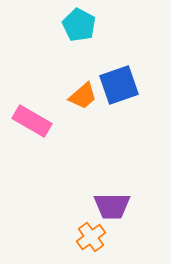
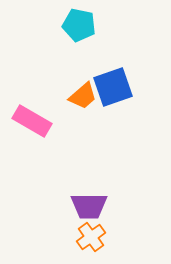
cyan pentagon: rotated 16 degrees counterclockwise
blue square: moved 6 px left, 2 px down
purple trapezoid: moved 23 px left
